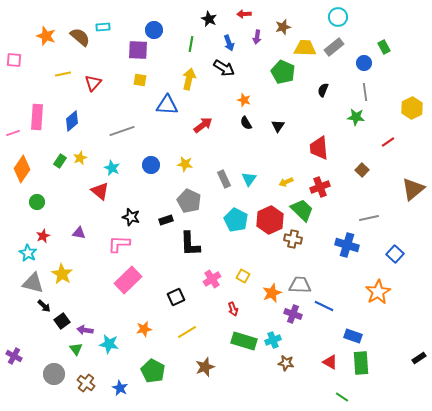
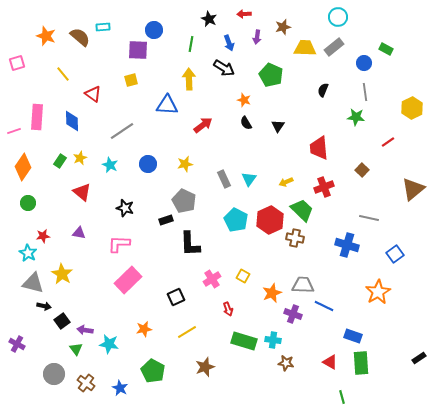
green rectangle at (384, 47): moved 2 px right, 2 px down; rotated 32 degrees counterclockwise
pink square at (14, 60): moved 3 px right, 3 px down; rotated 21 degrees counterclockwise
green pentagon at (283, 72): moved 12 px left, 3 px down
yellow line at (63, 74): rotated 63 degrees clockwise
yellow arrow at (189, 79): rotated 15 degrees counterclockwise
yellow square at (140, 80): moved 9 px left; rotated 24 degrees counterclockwise
red triangle at (93, 83): moved 11 px down; rotated 36 degrees counterclockwise
blue diamond at (72, 121): rotated 50 degrees counterclockwise
gray line at (122, 131): rotated 15 degrees counterclockwise
pink line at (13, 133): moved 1 px right, 2 px up
yellow star at (185, 164): rotated 21 degrees counterclockwise
blue circle at (151, 165): moved 3 px left, 1 px up
cyan star at (112, 168): moved 2 px left, 3 px up
orange diamond at (22, 169): moved 1 px right, 2 px up
red cross at (320, 187): moved 4 px right
red triangle at (100, 191): moved 18 px left, 1 px down
gray pentagon at (189, 201): moved 5 px left
green circle at (37, 202): moved 9 px left, 1 px down
black star at (131, 217): moved 6 px left, 9 px up
gray line at (369, 218): rotated 24 degrees clockwise
red star at (43, 236): rotated 16 degrees clockwise
brown cross at (293, 239): moved 2 px right, 1 px up
blue square at (395, 254): rotated 12 degrees clockwise
gray trapezoid at (300, 285): moved 3 px right
black arrow at (44, 306): rotated 32 degrees counterclockwise
red arrow at (233, 309): moved 5 px left
cyan cross at (273, 340): rotated 28 degrees clockwise
purple cross at (14, 356): moved 3 px right, 12 px up
green line at (342, 397): rotated 40 degrees clockwise
